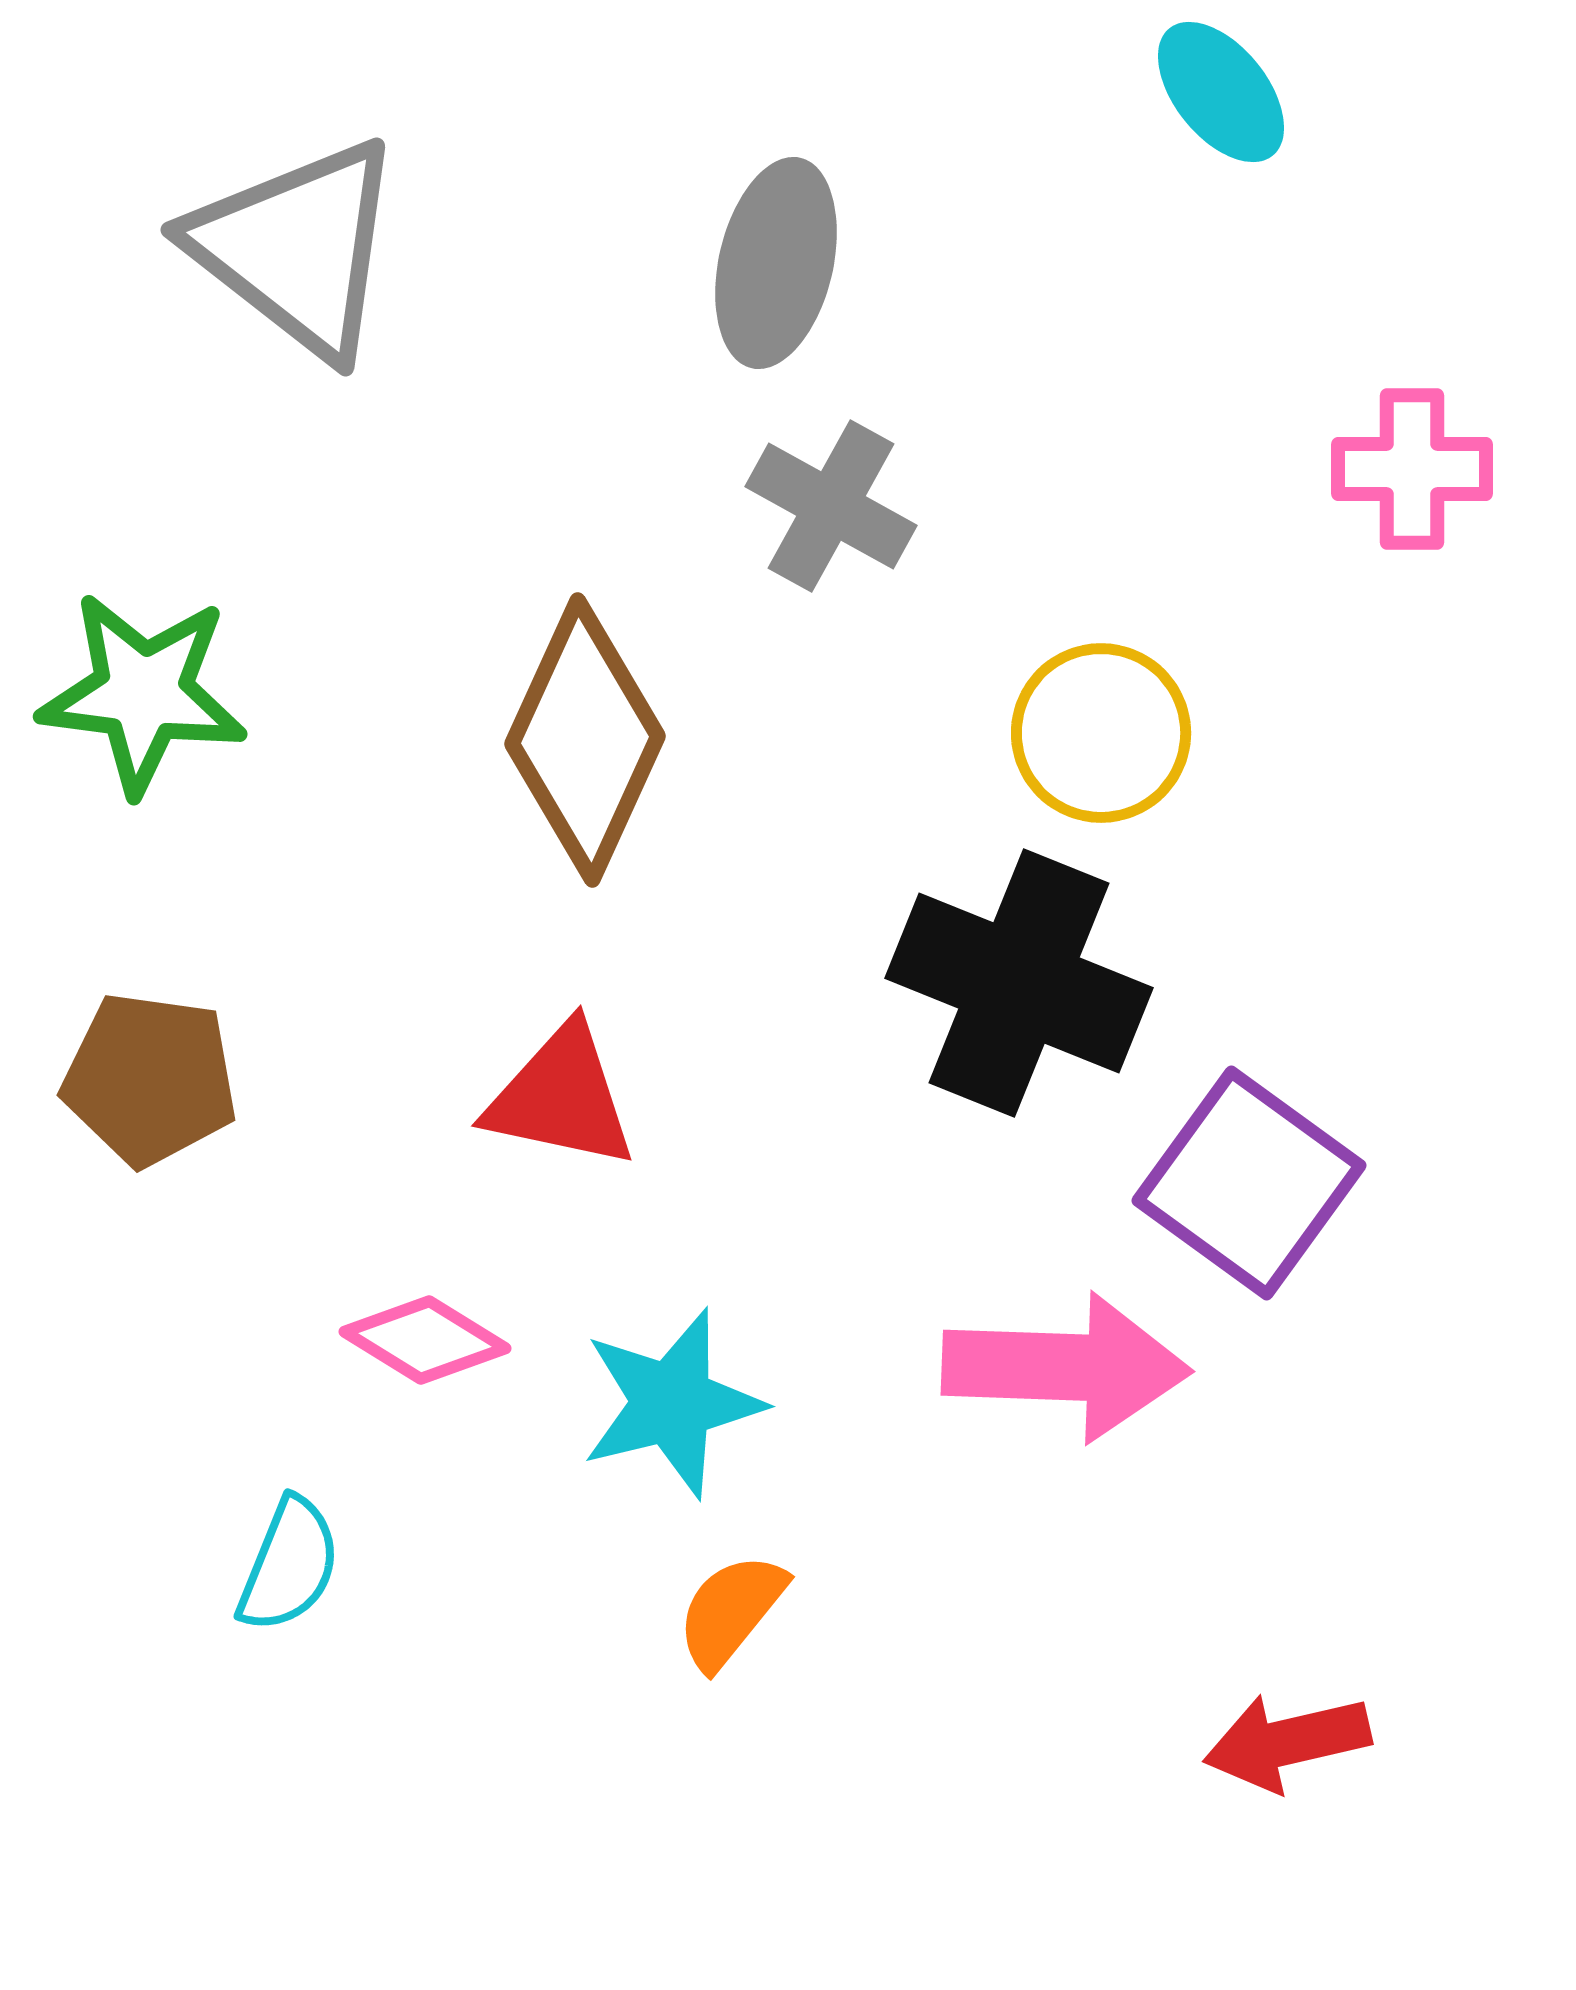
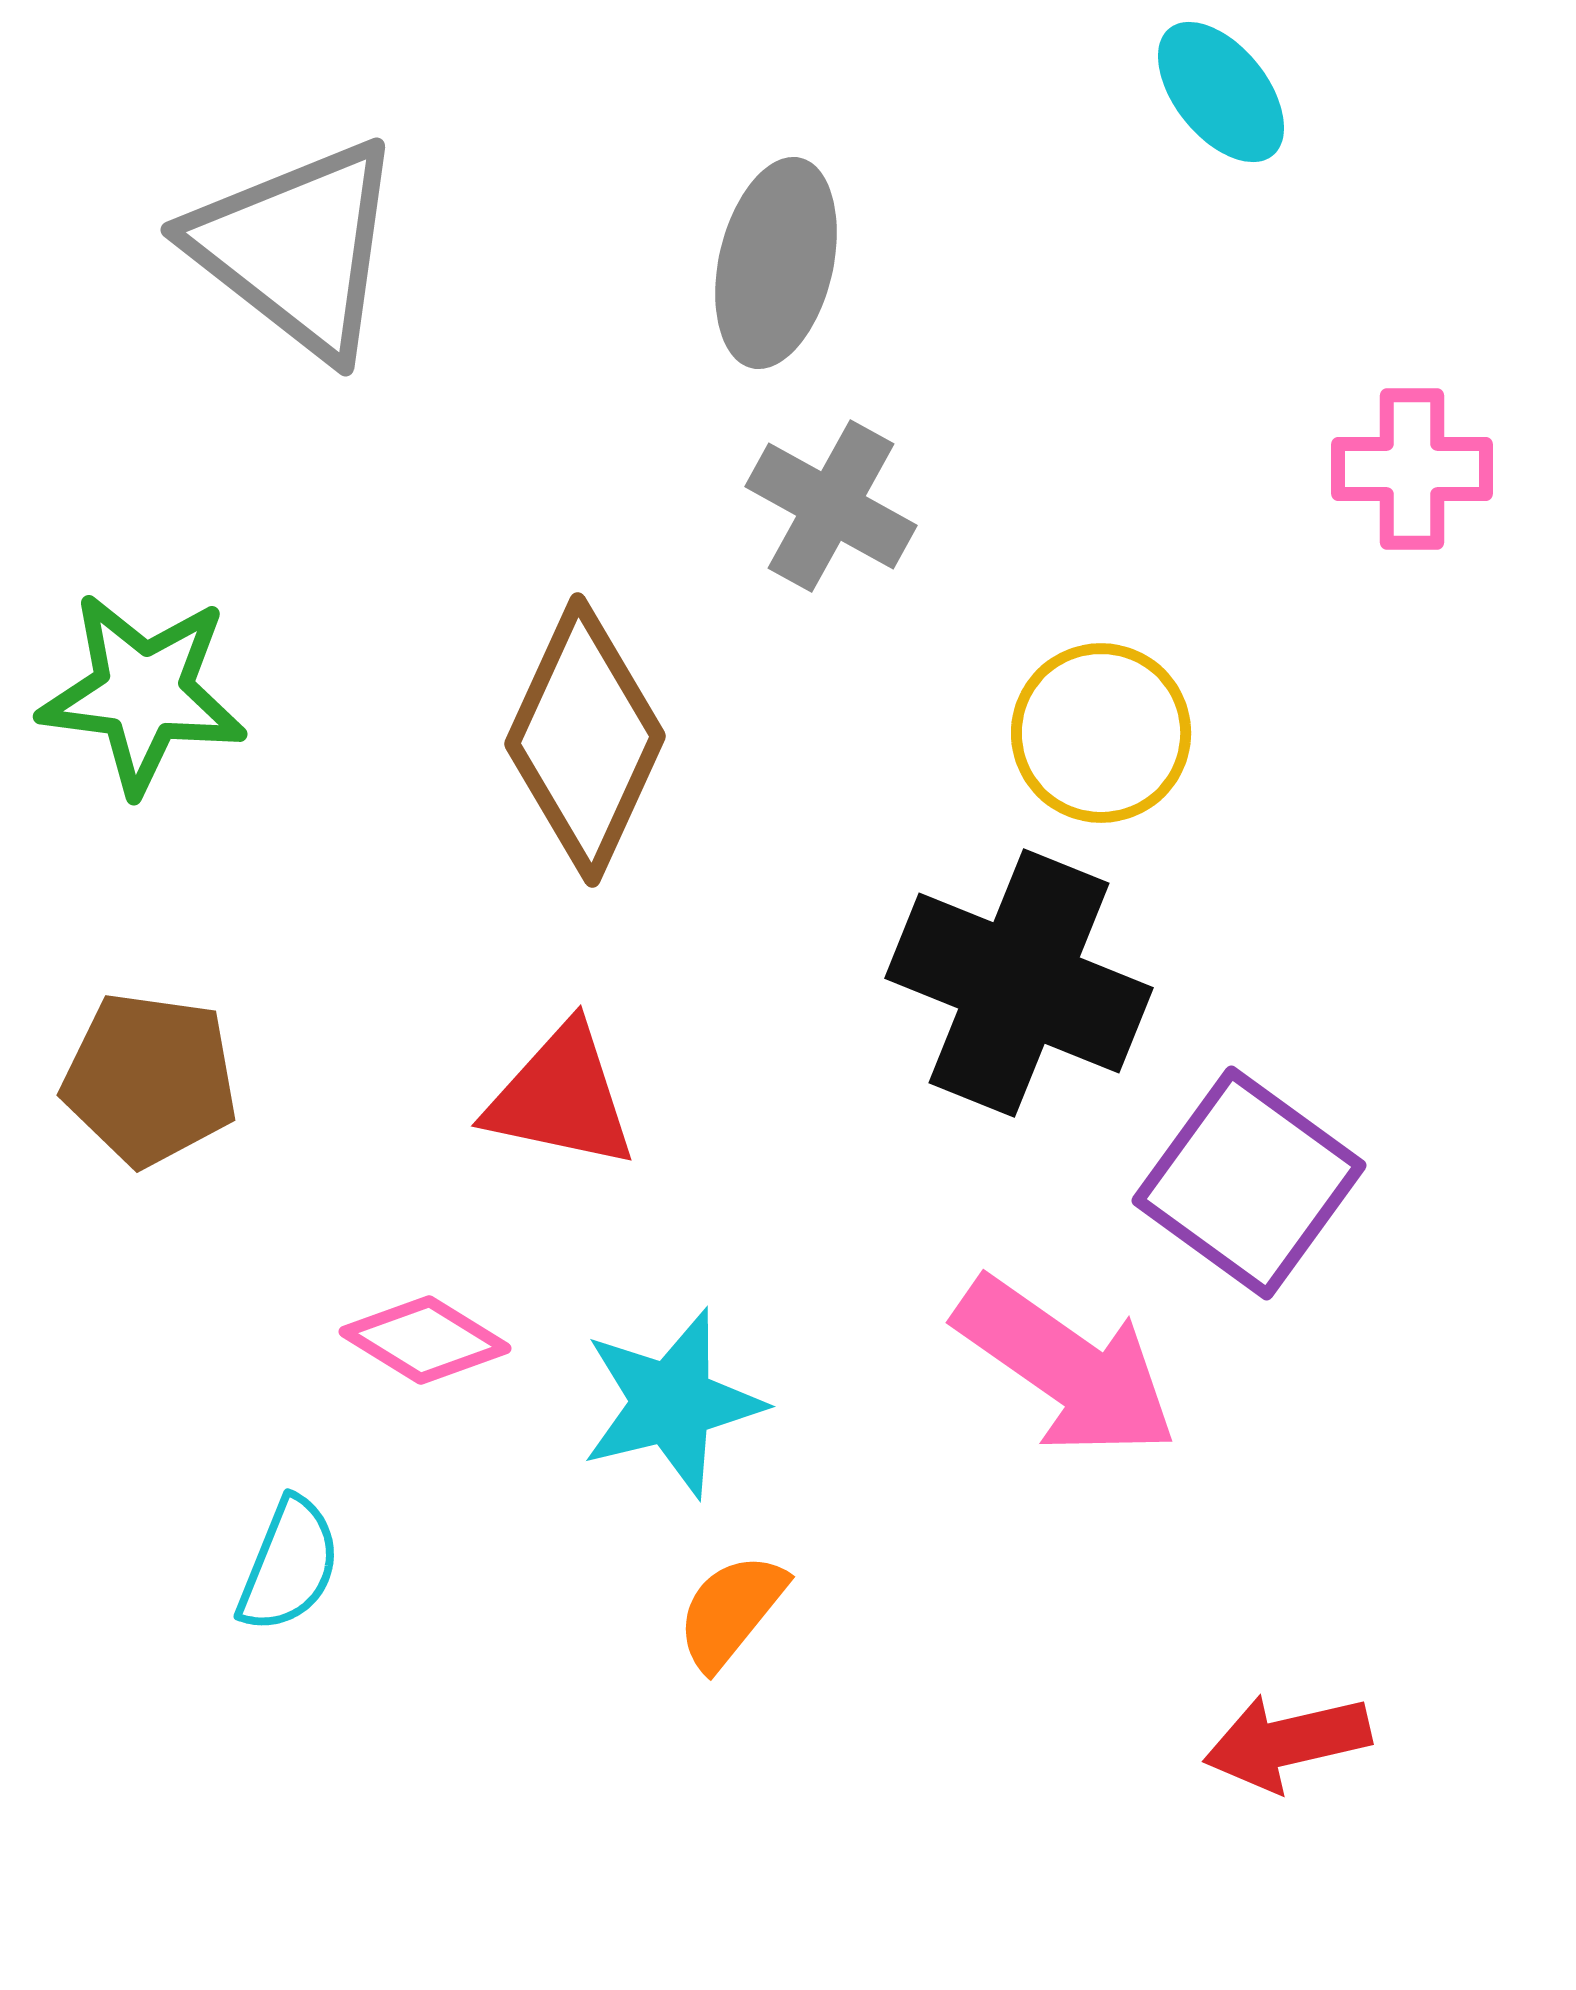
pink arrow: rotated 33 degrees clockwise
